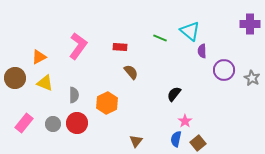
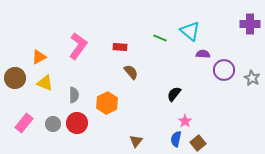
purple semicircle: moved 1 px right, 3 px down; rotated 96 degrees clockwise
